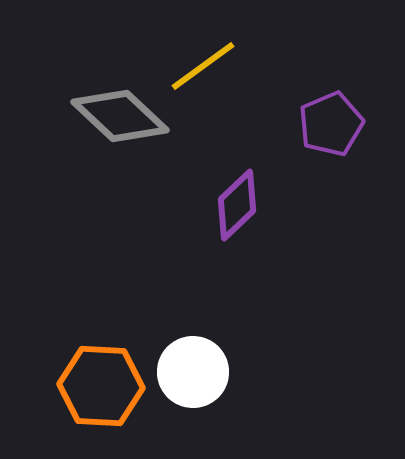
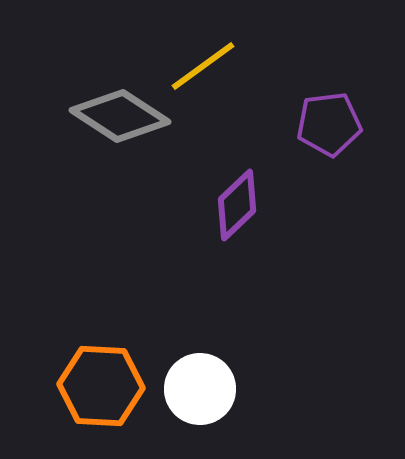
gray diamond: rotated 10 degrees counterclockwise
purple pentagon: moved 2 px left; rotated 16 degrees clockwise
white circle: moved 7 px right, 17 px down
